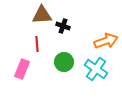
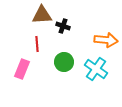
orange arrow: moved 1 px up; rotated 25 degrees clockwise
